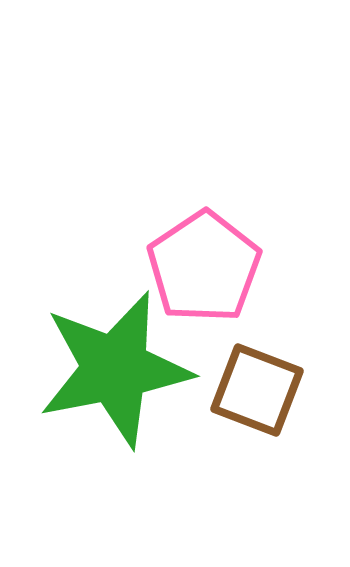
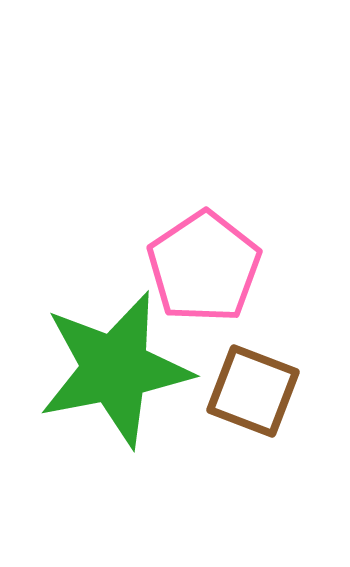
brown square: moved 4 px left, 1 px down
